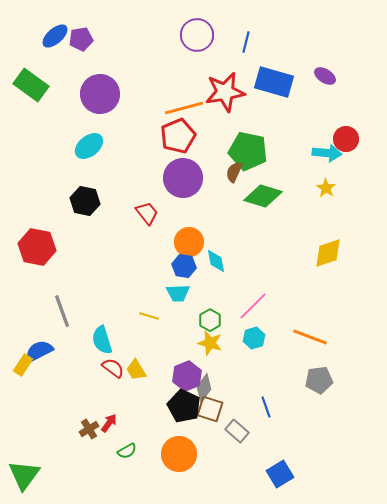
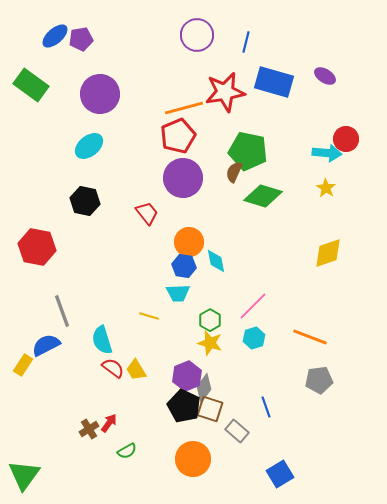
blue semicircle at (39, 351): moved 7 px right, 6 px up
orange circle at (179, 454): moved 14 px right, 5 px down
